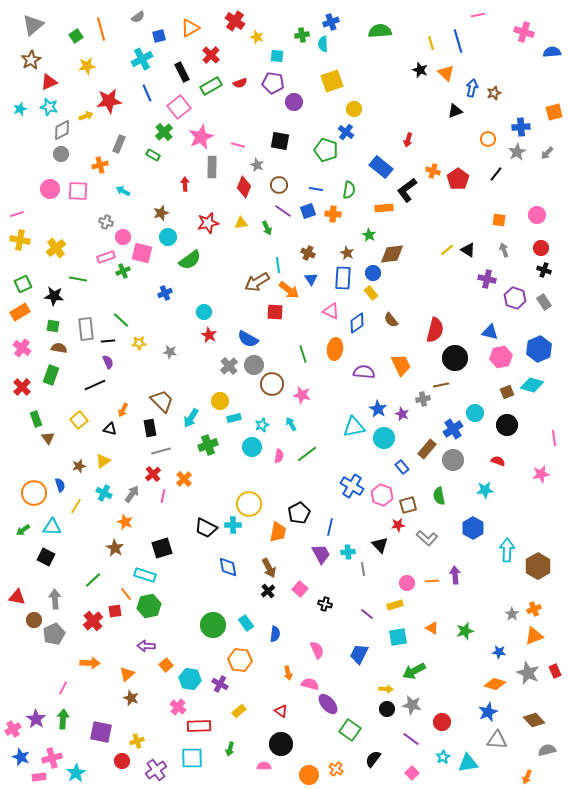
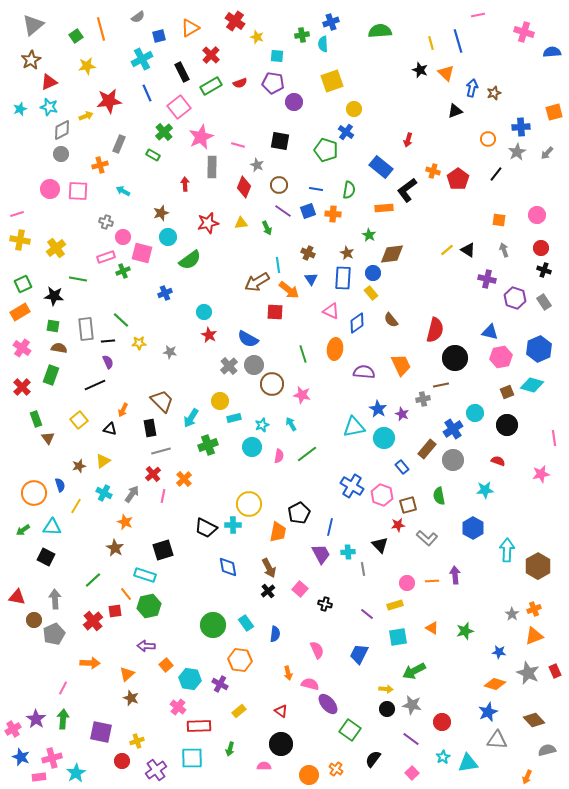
black square at (162, 548): moved 1 px right, 2 px down
